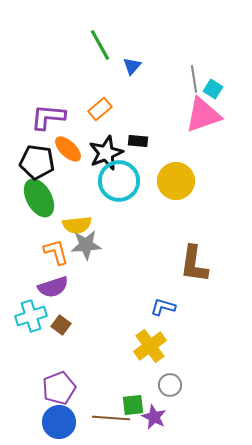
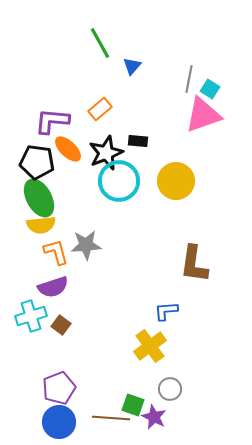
green line: moved 2 px up
gray line: moved 5 px left; rotated 20 degrees clockwise
cyan square: moved 3 px left
purple L-shape: moved 4 px right, 4 px down
yellow semicircle: moved 36 px left
blue L-shape: moved 3 px right, 4 px down; rotated 20 degrees counterclockwise
gray circle: moved 4 px down
green square: rotated 25 degrees clockwise
